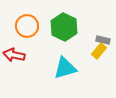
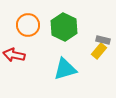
orange circle: moved 1 px right, 1 px up
cyan triangle: moved 1 px down
